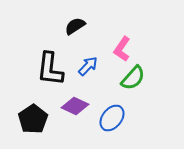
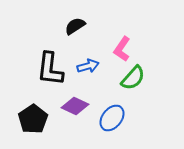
blue arrow: rotated 30 degrees clockwise
